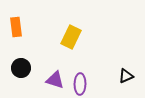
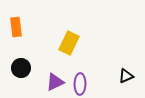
yellow rectangle: moved 2 px left, 6 px down
purple triangle: moved 2 px down; rotated 42 degrees counterclockwise
